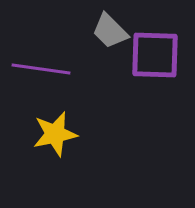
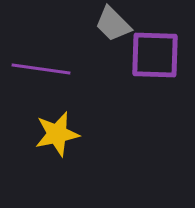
gray trapezoid: moved 3 px right, 7 px up
yellow star: moved 2 px right
